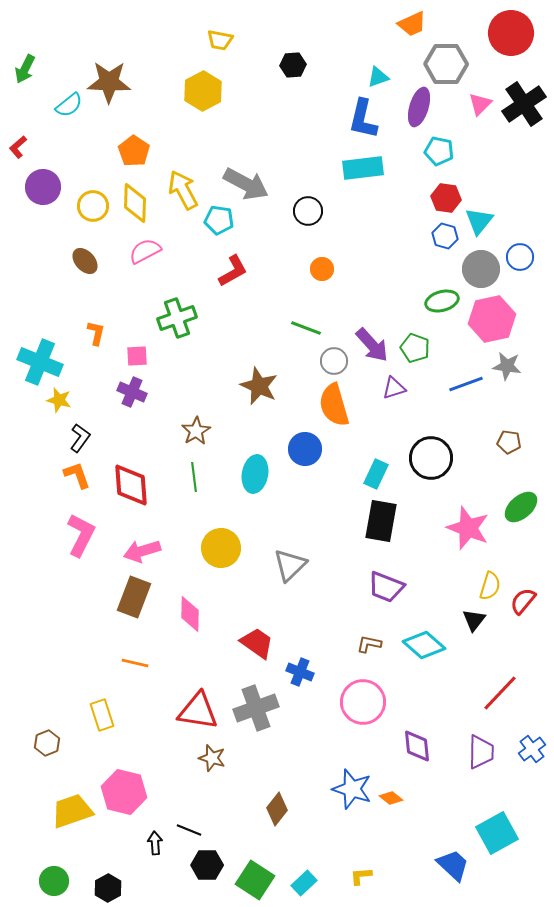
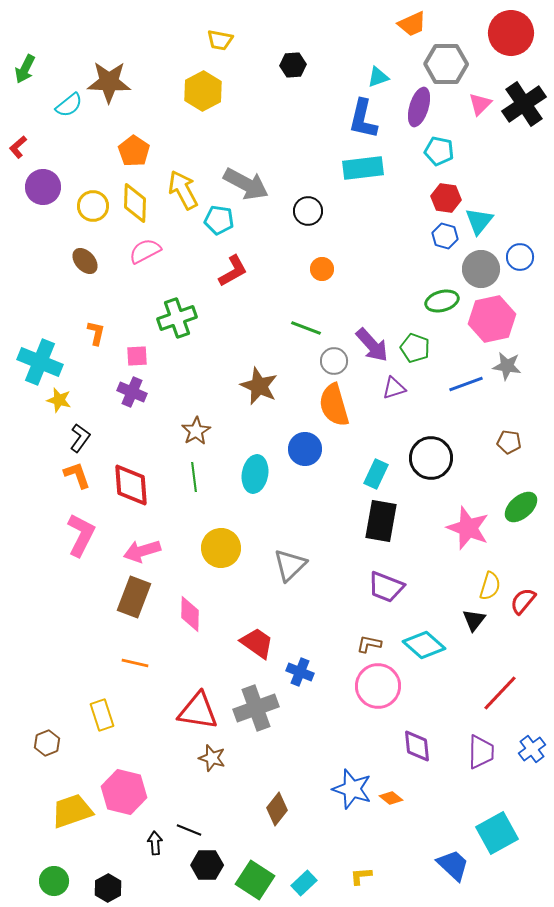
pink circle at (363, 702): moved 15 px right, 16 px up
